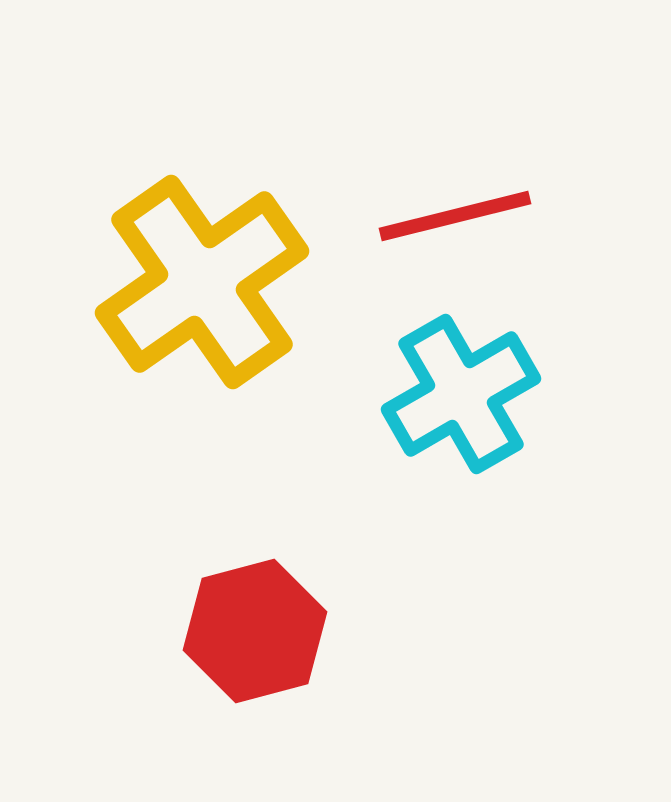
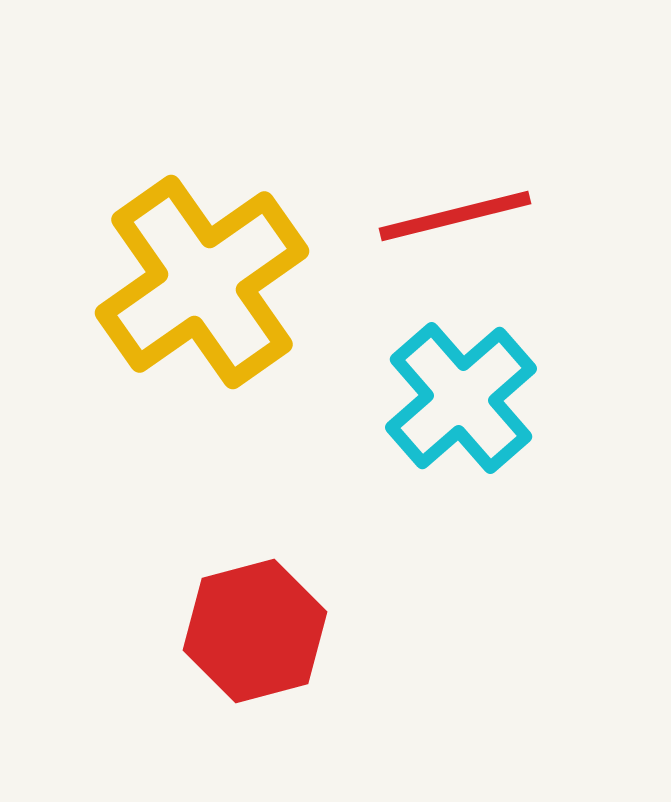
cyan cross: moved 4 px down; rotated 11 degrees counterclockwise
